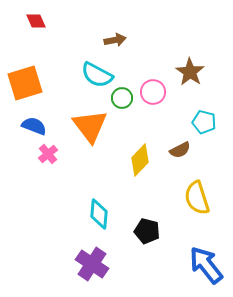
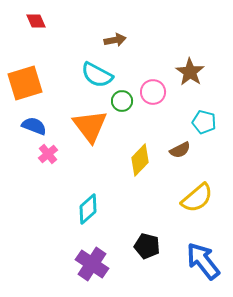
green circle: moved 3 px down
yellow semicircle: rotated 112 degrees counterclockwise
cyan diamond: moved 11 px left, 5 px up; rotated 44 degrees clockwise
black pentagon: moved 15 px down
blue arrow: moved 3 px left, 4 px up
